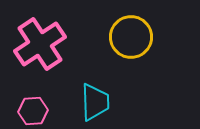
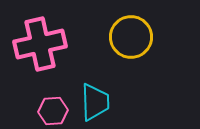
pink cross: rotated 21 degrees clockwise
pink hexagon: moved 20 px right
